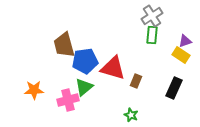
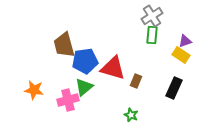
orange star: rotated 12 degrees clockwise
